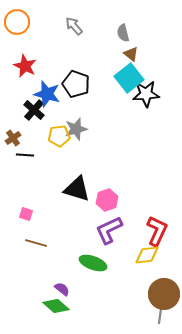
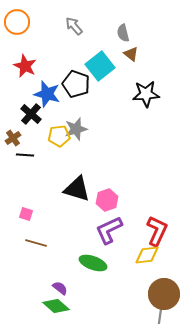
cyan square: moved 29 px left, 12 px up
black cross: moved 3 px left, 4 px down
purple semicircle: moved 2 px left, 1 px up
